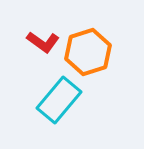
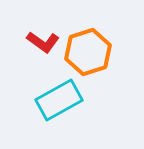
cyan rectangle: rotated 21 degrees clockwise
